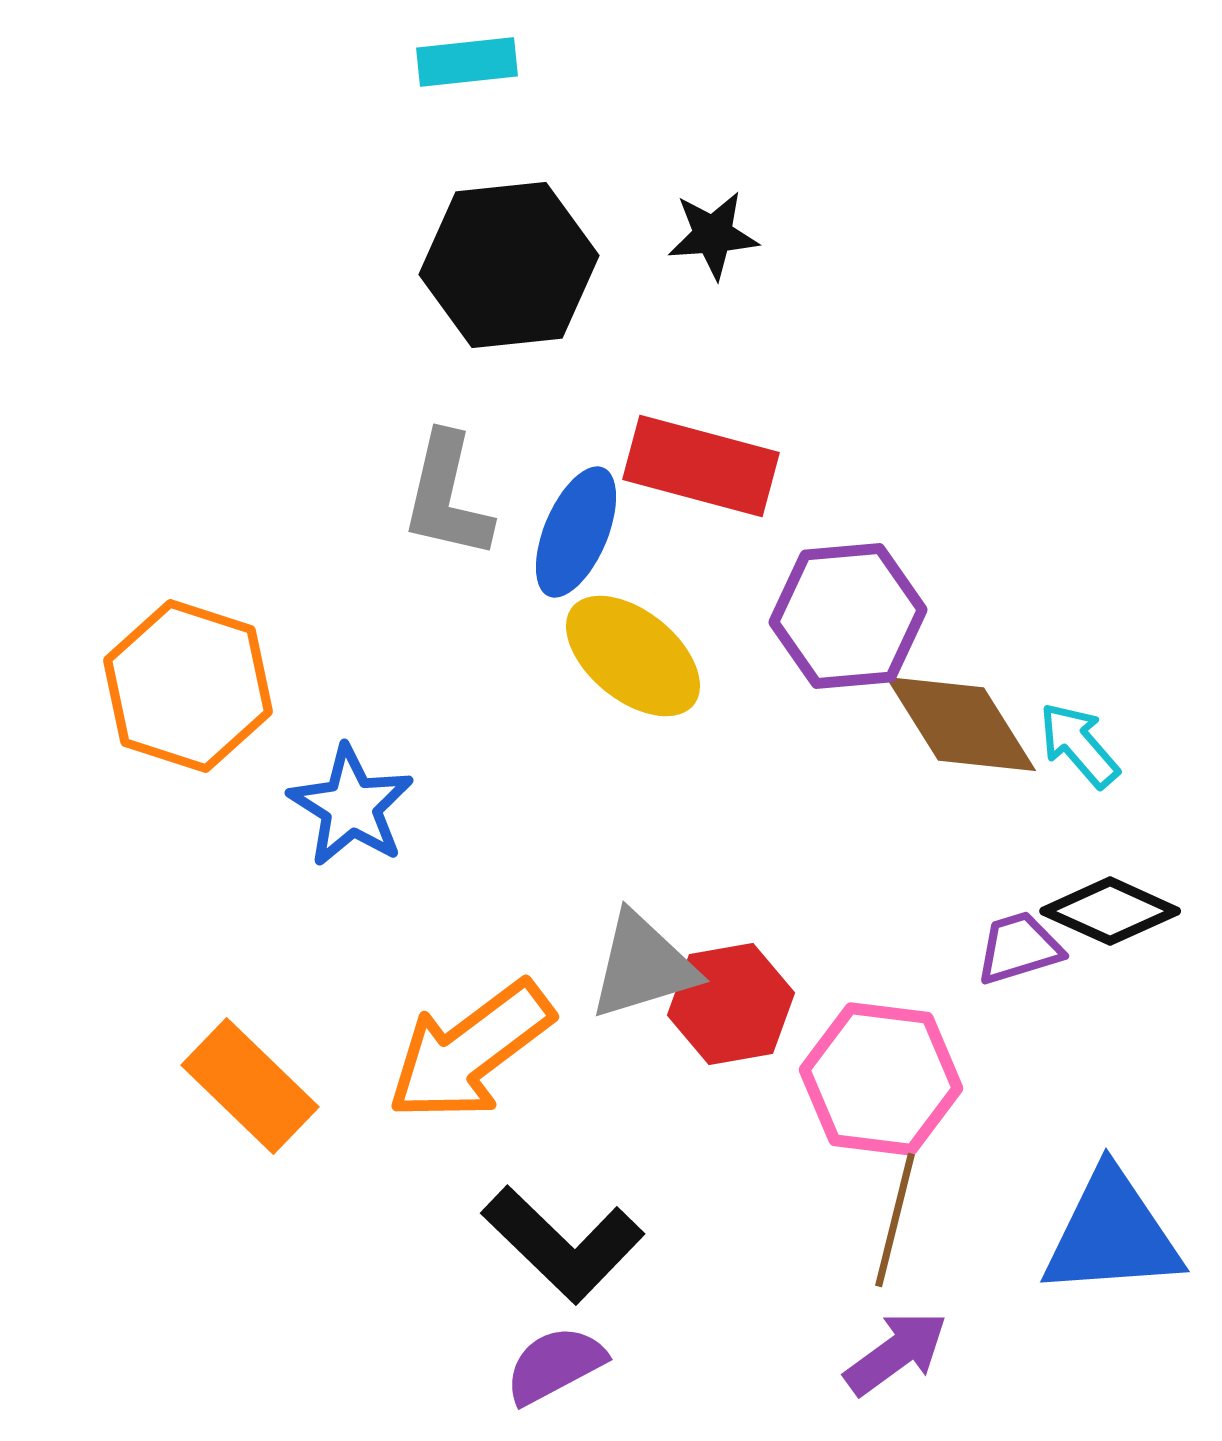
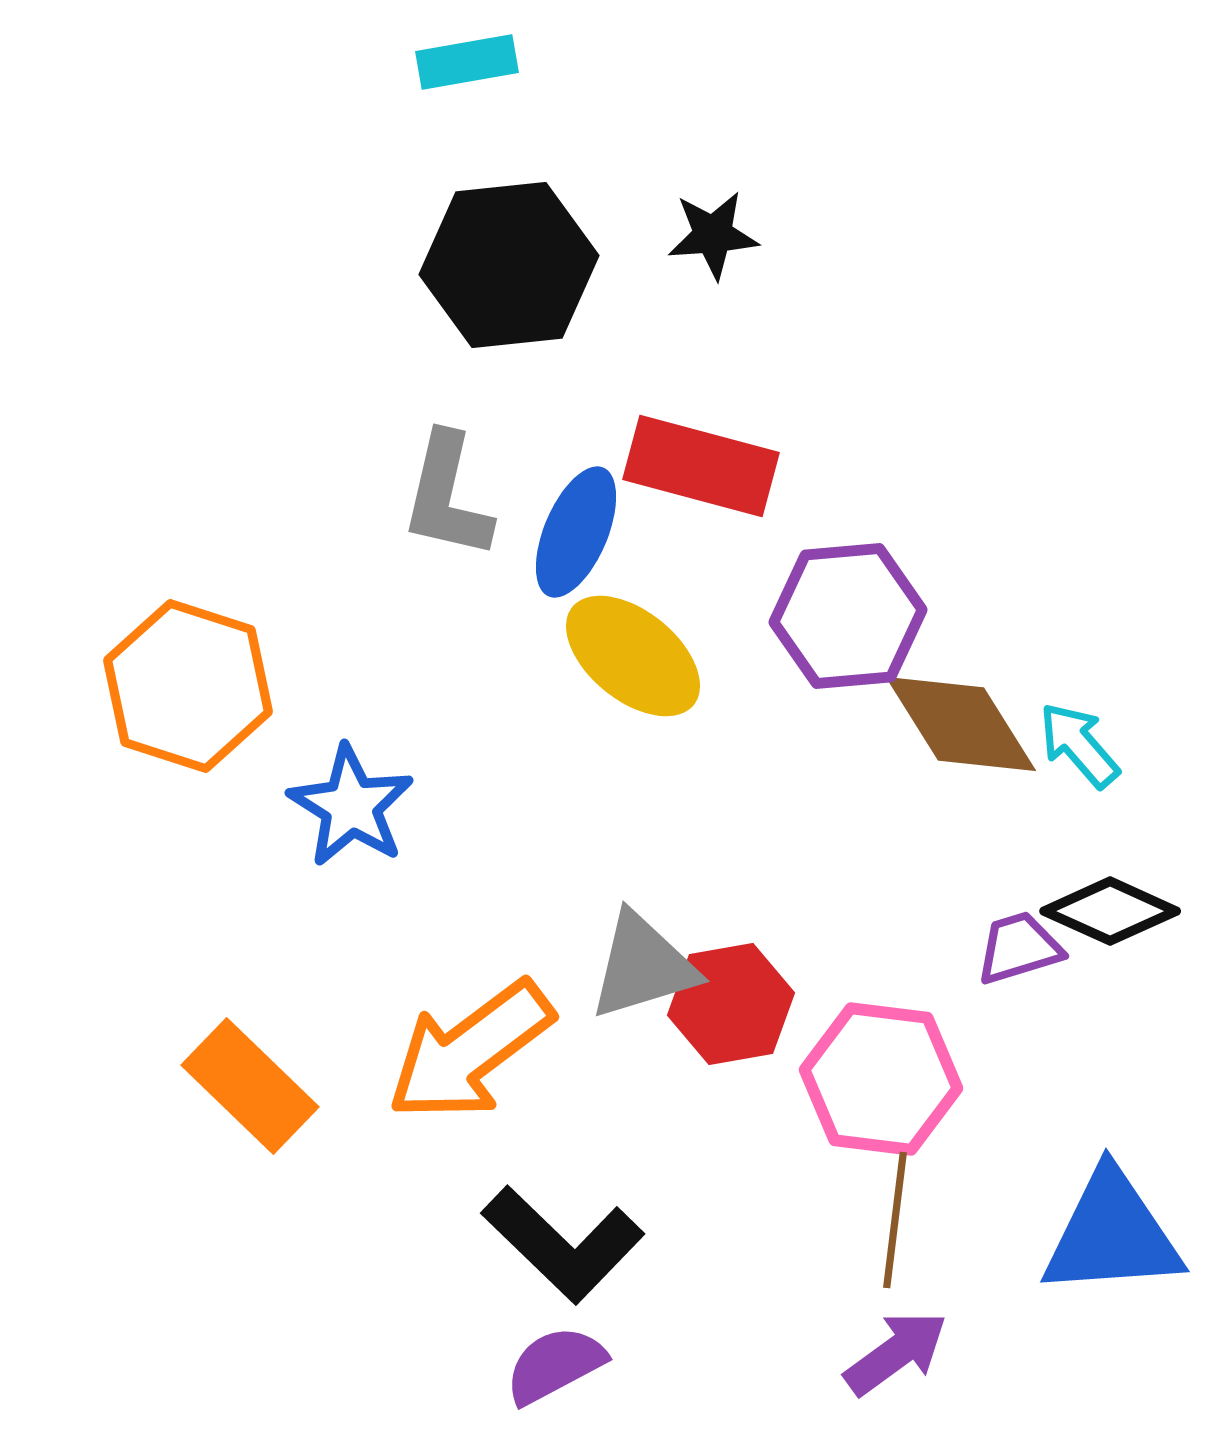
cyan rectangle: rotated 4 degrees counterclockwise
brown line: rotated 7 degrees counterclockwise
